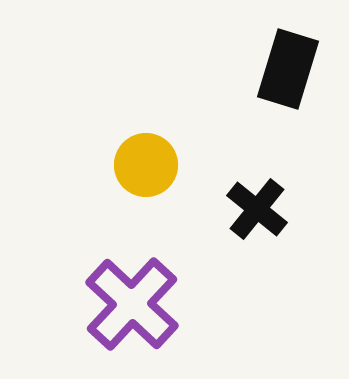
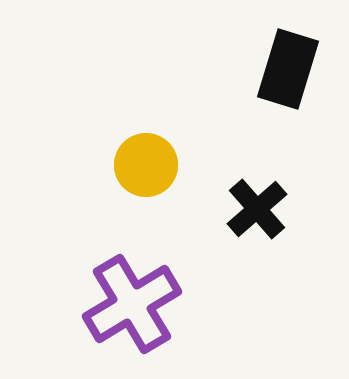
black cross: rotated 10 degrees clockwise
purple cross: rotated 16 degrees clockwise
